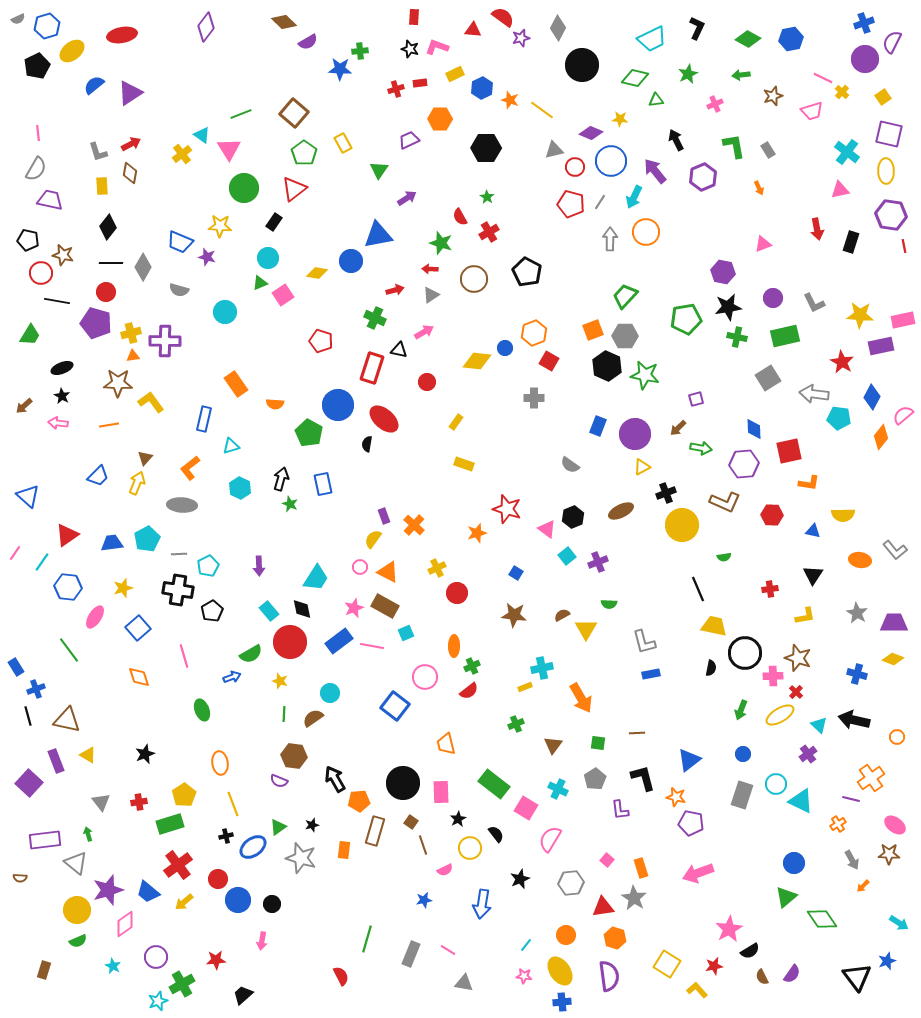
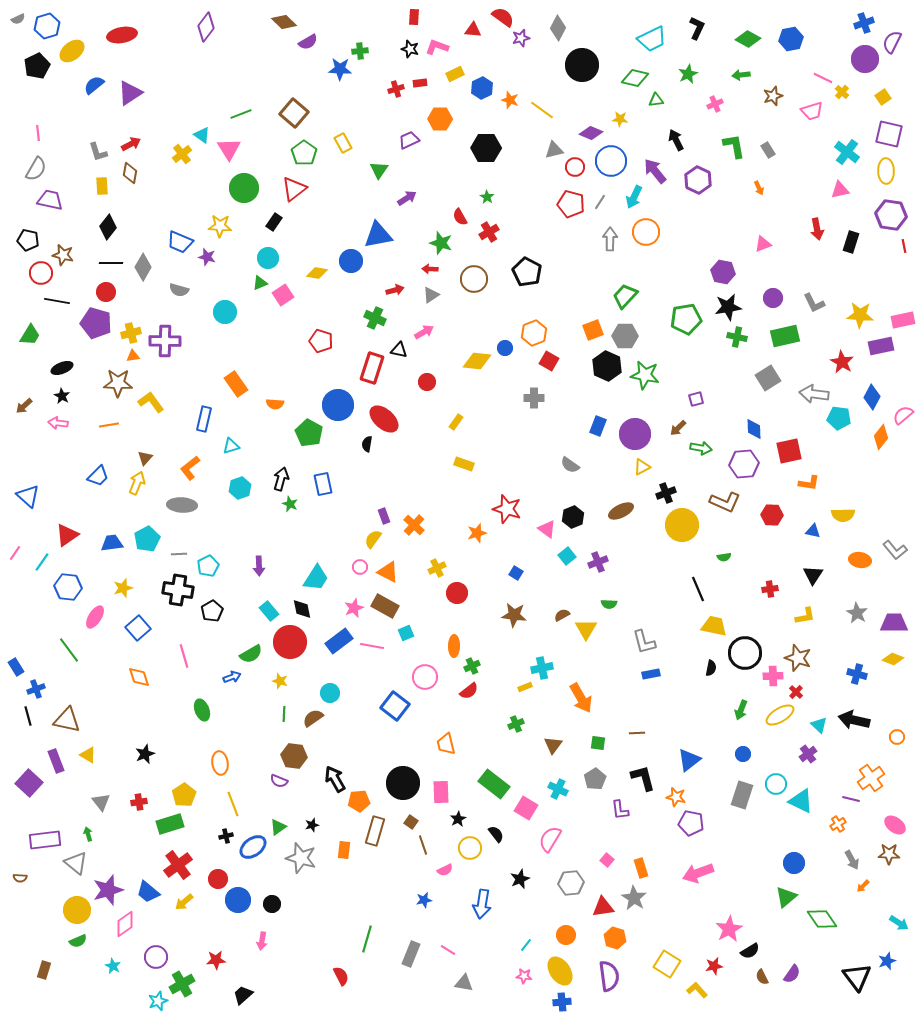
purple hexagon at (703, 177): moved 5 px left, 3 px down; rotated 12 degrees counterclockwise
cyan hexagon at (240, 488): rotated 15 degrees clockwise
